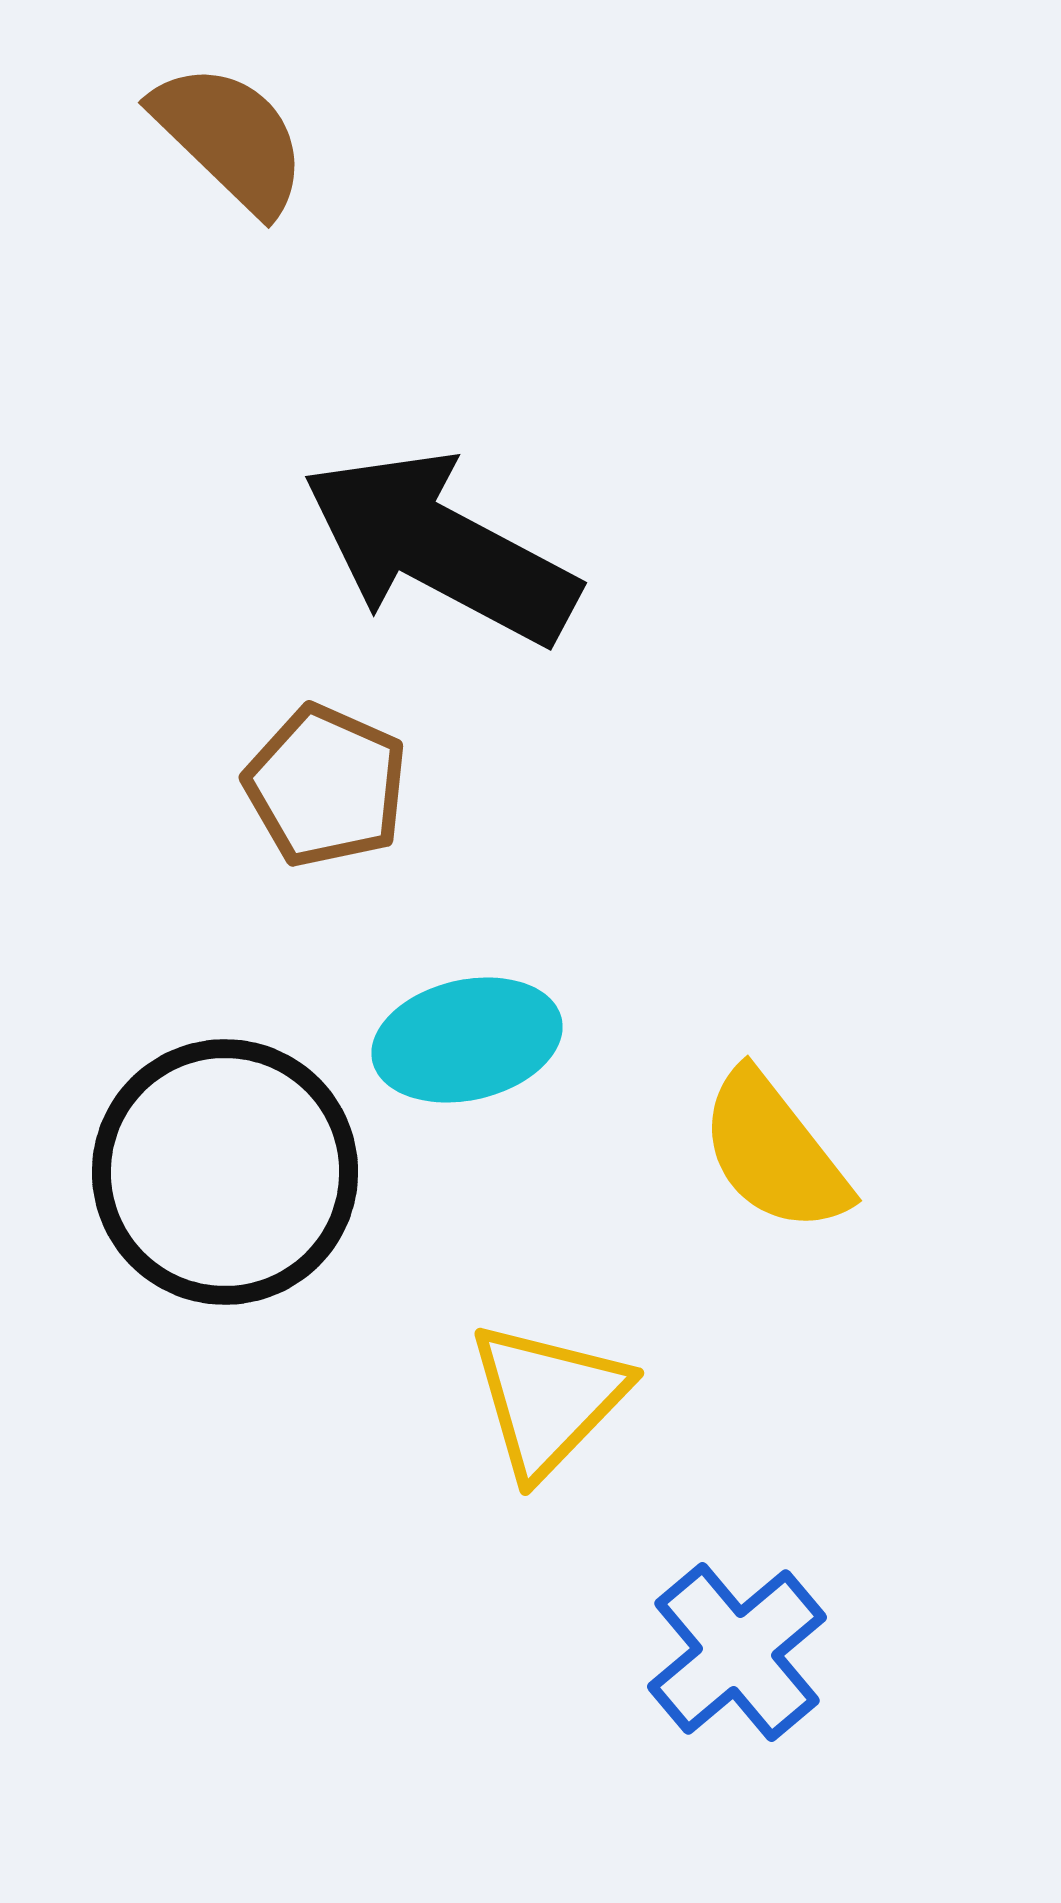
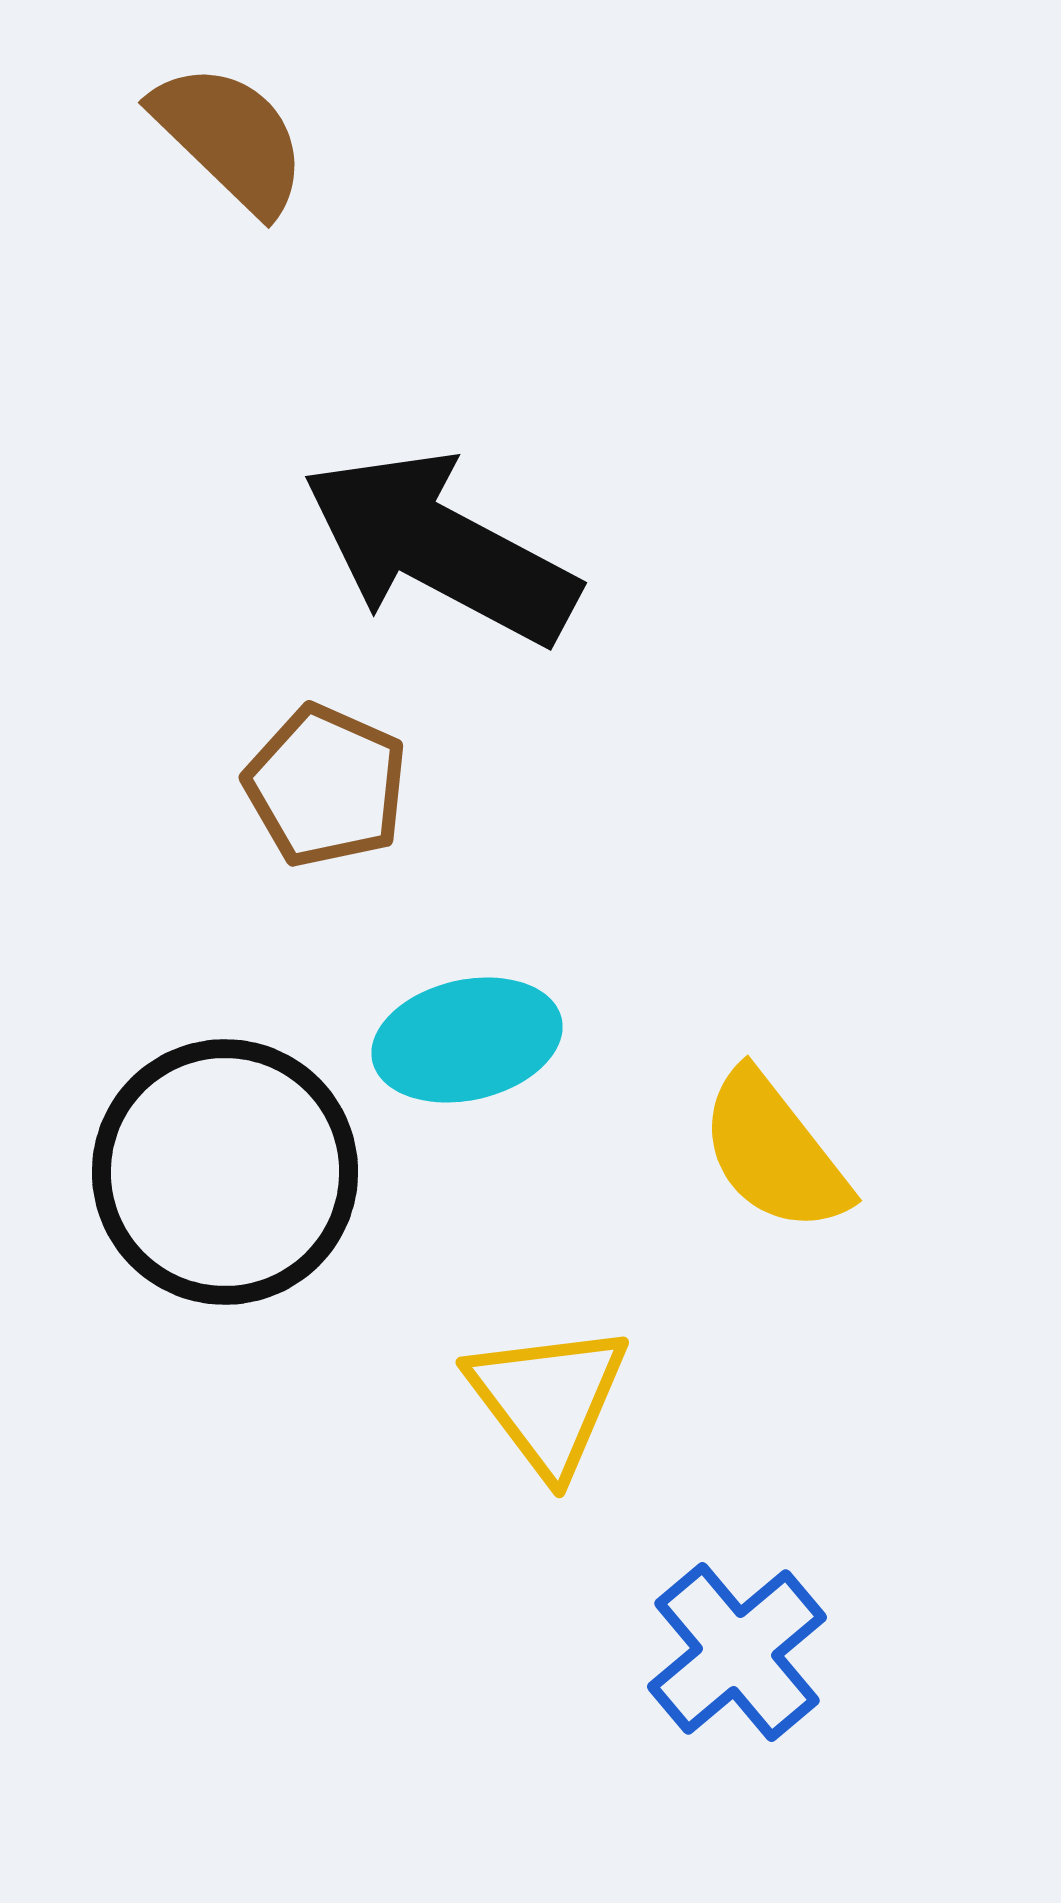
yellow triangle: rotated 21 degrees counterclockwise
